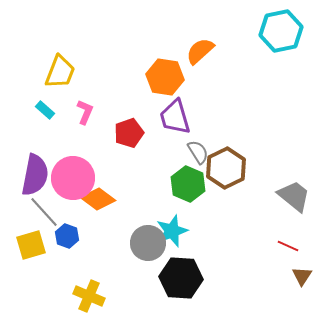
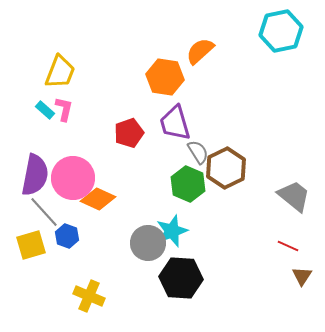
pink L-shape: moved 21 px left, 3 px up; rotated 10 degrees counterclockwise
purple trapezoid: moved 6 px down
orange diamond: rotated 12 degrees counterclockwise
